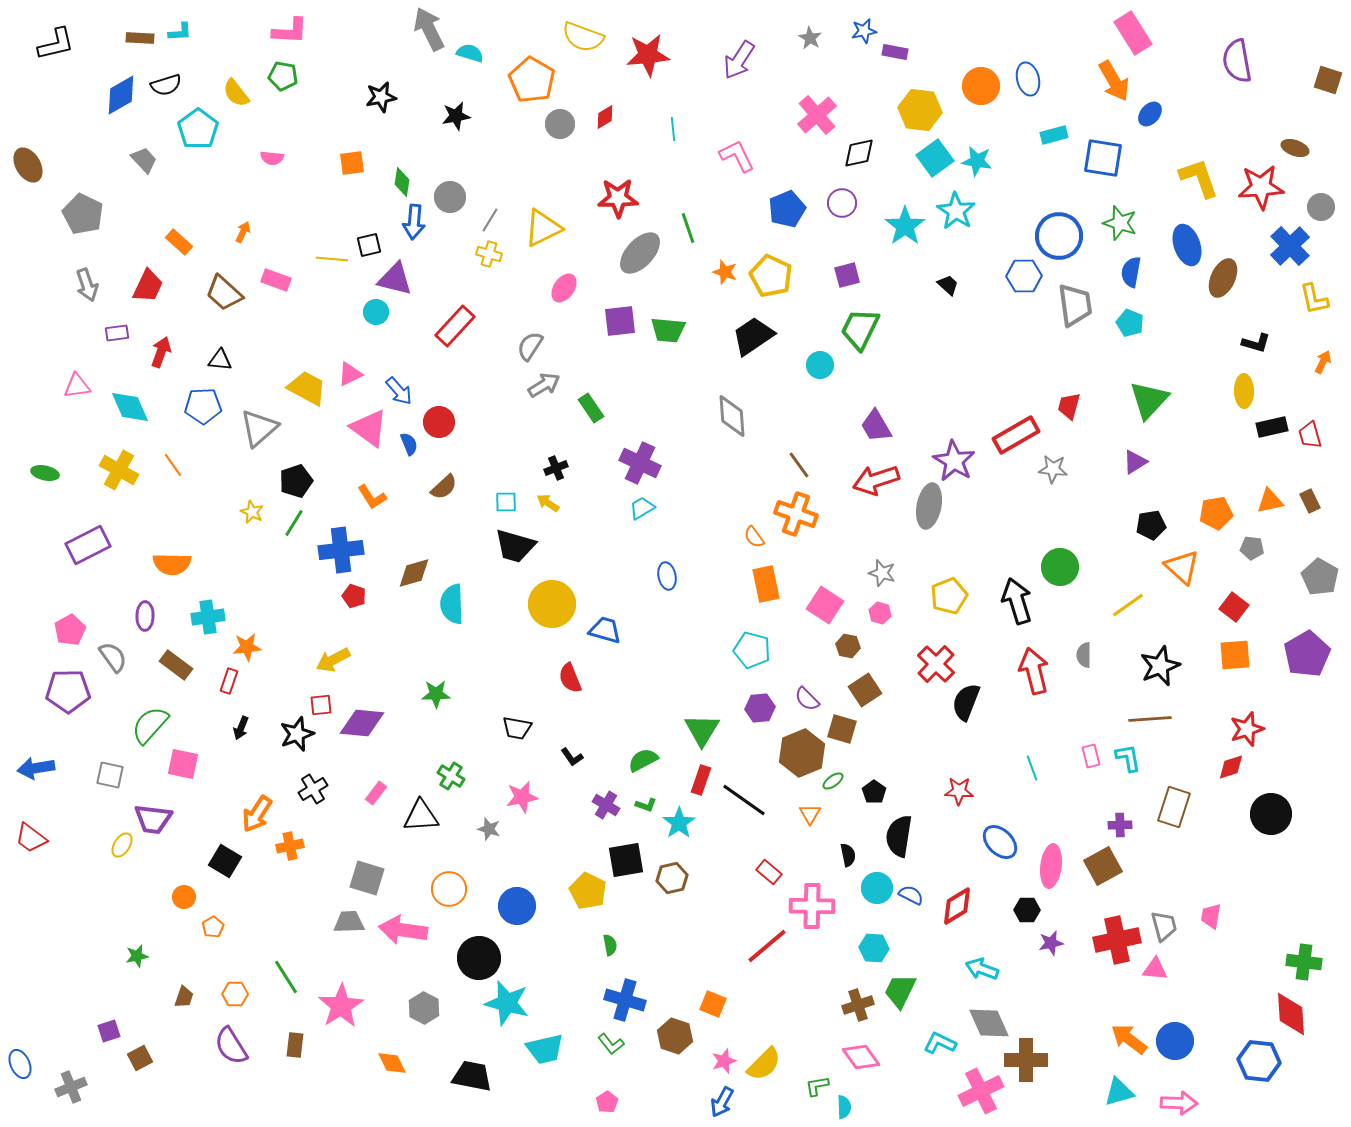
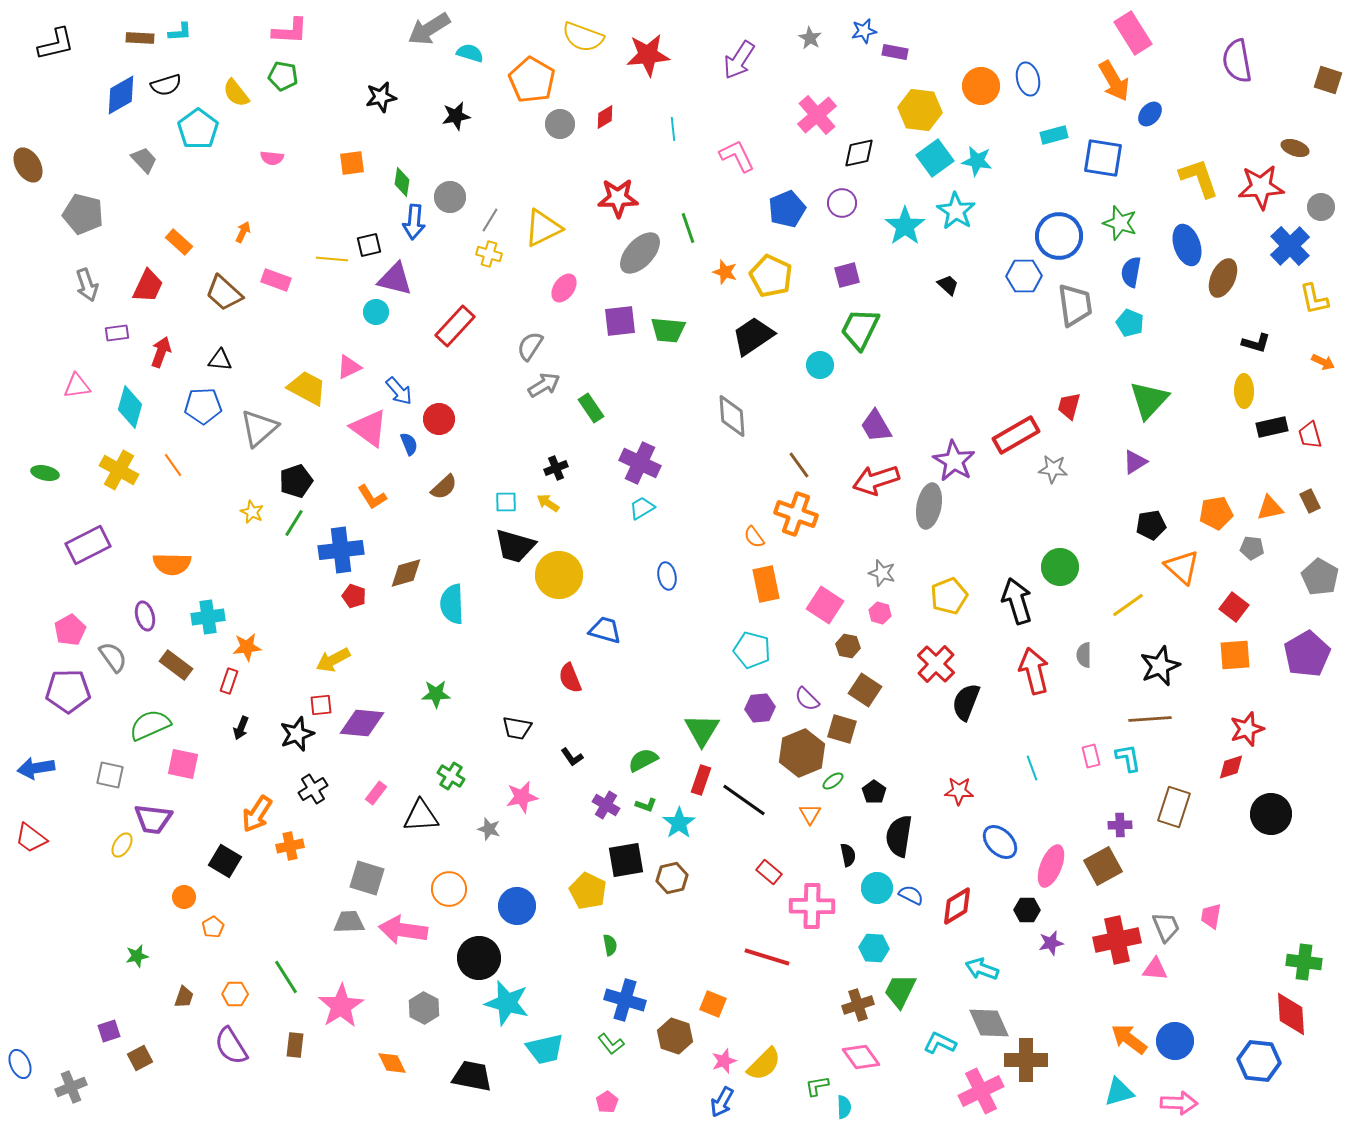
gray arrow at (429, 29): rotated 96 degrees counterclockwise
gray pentagon at (83, 214): rotated 12 degrees counterclockwise
orange arrow at (1323, 362): rotated 90 degrees clockwise
pink triangle at (350, 374): moved 1 px left, 7 px up
cyan diamond at (130, 407): rotated 39 degrees clockwise
red circle at (439, 422): moved 3 px up
orange triangle at (1270, 501): moved 7 px down
brown diamond at (414, 573): moved 8 px left
yellow circle at (552, 604): moved 7 px right, 29 px up
purple ellipse at (145, 616): rotated 16 degrees counterclockwise
brown square at (865, 690): rotated 24 degrees counterclockwise
green semicircle at (150, 725): rotated 24 degrees clockwise
pink ellipse at (1051, 866): rotated 15 degrees clockwise
gray trapezoid at (1164, 926): moved 2 px right, 1 px down; rotated 8 degrees counterclockwise
red line at (767, 946): moved 11 px down; rotated 57 degrees clockwise
